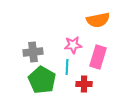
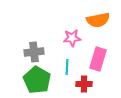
pink star: moved 1 px left, 7 px up
gray cross: moved 1 px right
pink rectangle: moved 2 px down
green pentagon: moved 5 px left
